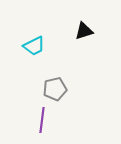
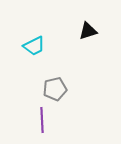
black triangle: moved 4 px right
purple line: rotated 10 degrees counterclockwise
